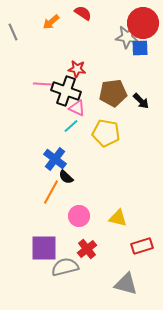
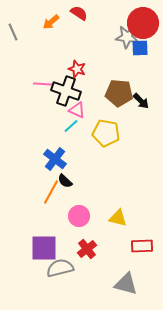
red semicircle: moved 4 px left
red star: rotated 12 degrees clockwise
brown pentagon: moved 6 px right; rotated 12 degrees clockwise
pink triangle: moved 2 px down
black semicircle: moved 1 px left, 4 px down
red rectangle: rotated 15 degrees clockwise
gray semicircle: moved 5 px left, 1 px down
